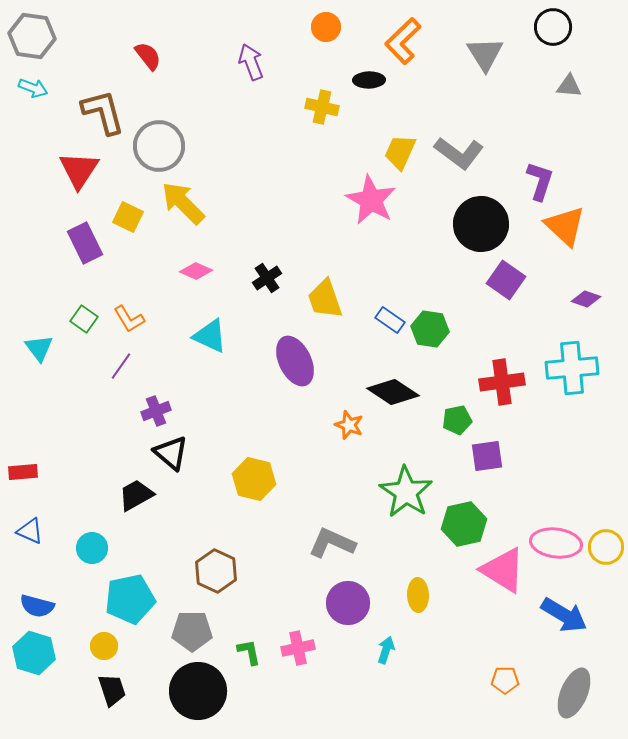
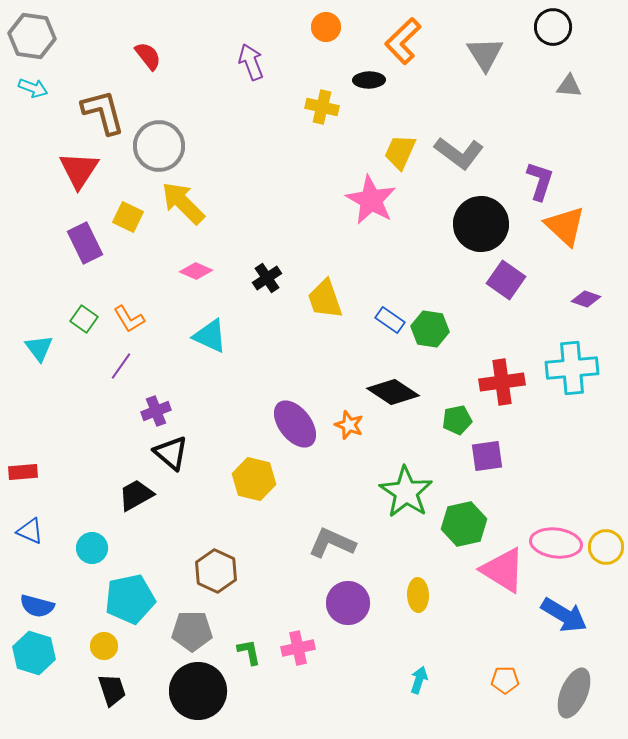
purple ellipse at (295, 361): moved 63 px down; rotated 12 degrees counterclockwise
cyan arrow at (386, 650): moved 33 px right, 30 px down
